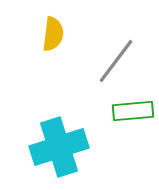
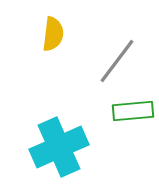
gray line: moved 1 px right
cyan cross: rotated 6 degrees counterclockwise
